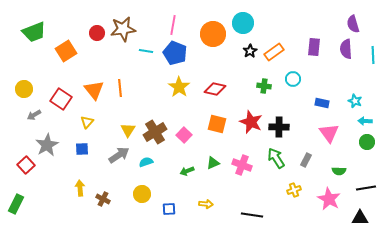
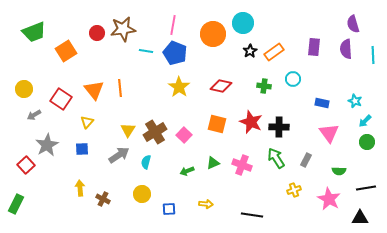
red diamond at (215, 89): moved 6 px right, 3 px up
cyan arrow at (365, 121): rotated 48 degrees counterclockwise
cyan semicircle at (146, 162): rotated 56 degrees counterclockwise
